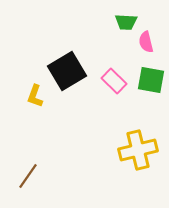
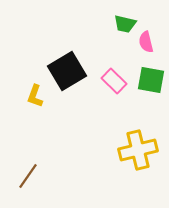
green trapezoid: moved 1 px left, 2 px down; rotated 10 degrees clockwise
